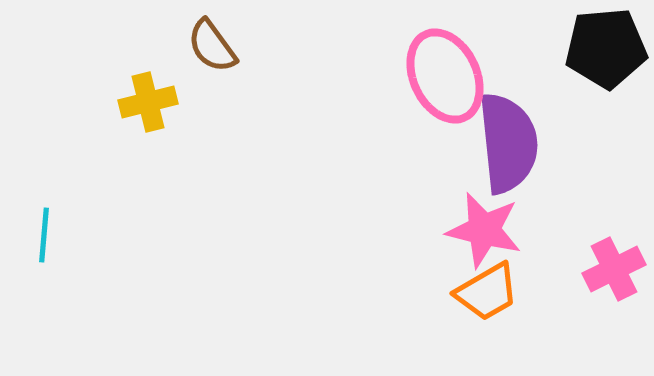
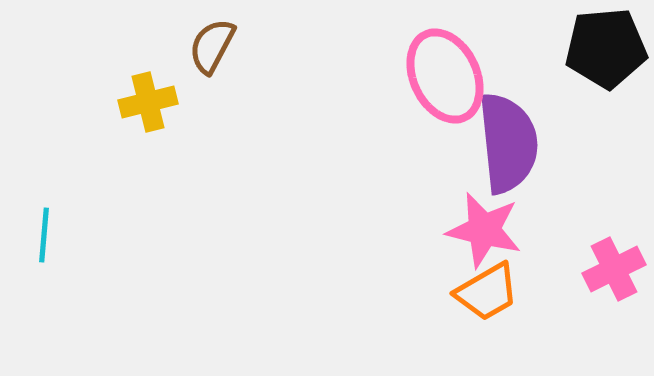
brown semicircle: rotated 64 degrees clockwise
